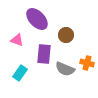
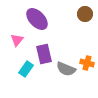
brown circle: moved 19 px right, 21 px up
pink triangle: rotated 48 degrees clockwise
purple rectangle: rotated 18 degrees counterclockwise
gray semicircle: moved 1 px right
cyan rectangle: moved 6 px right, 4 px up
